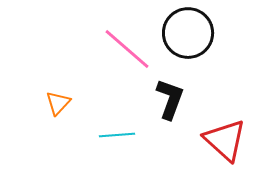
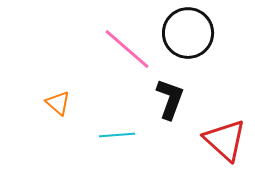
orange triangle: rotated 32 degrees counterclockwise
